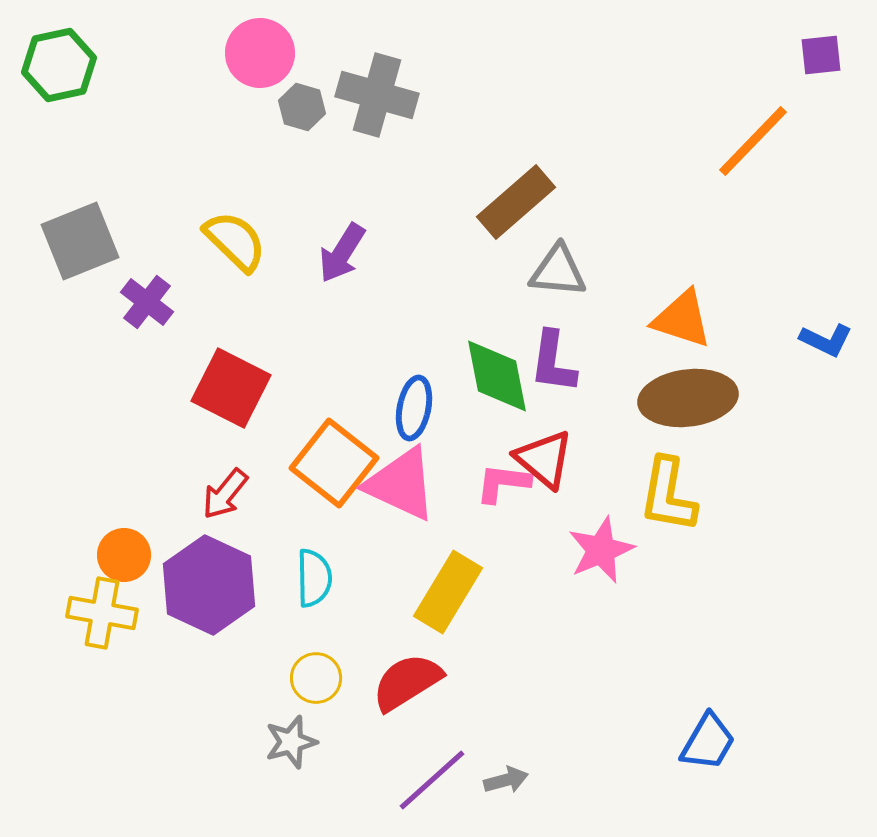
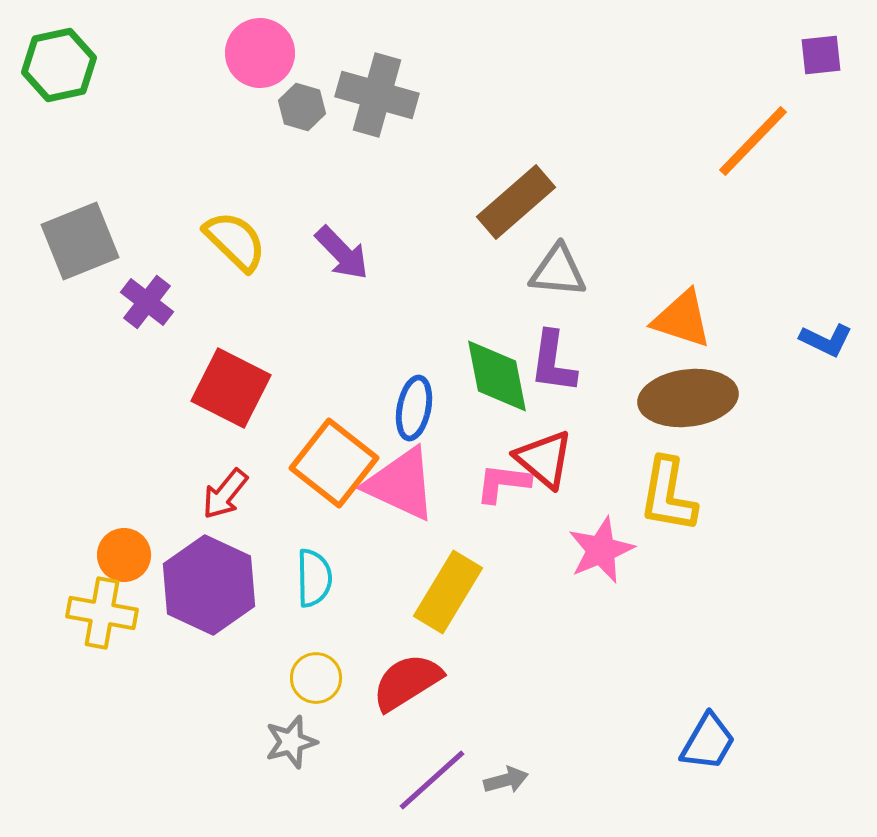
purple arrow: rotated 76 degrees counterclockwise
